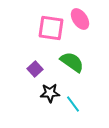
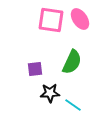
pink square: moved 8 px up
green semicircle: rotated 80 degrees clockwise
purple square: rotated 35 degrees clockwise
cyan line: moved 1 px down; rotated 18 degrees counterclockwise
